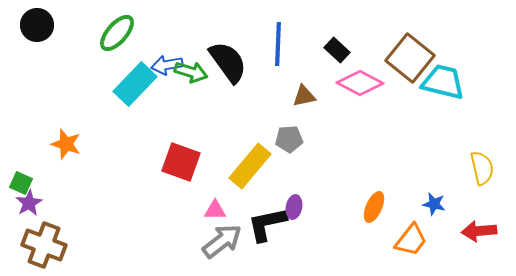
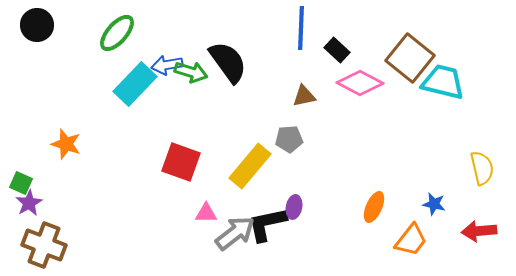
blue line: moved 23 px right, 16 px up
pink triangle: moved 9 px left, 3 px down
gray arrow: moved 13 px right, 8 px up
